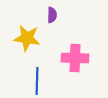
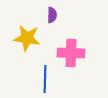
pink cross: moved 4 px left, 5 px up
blue line: moved 8 px right, 2 px up
